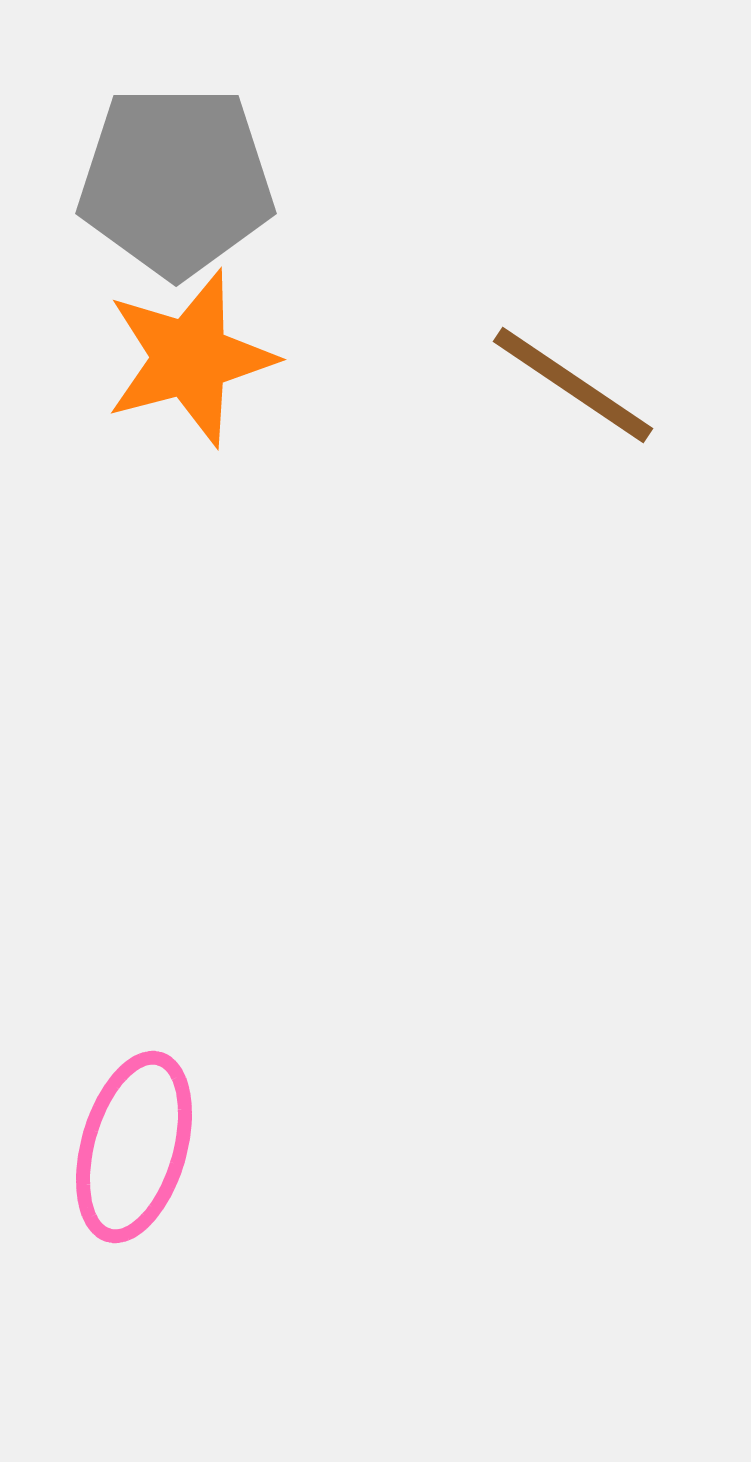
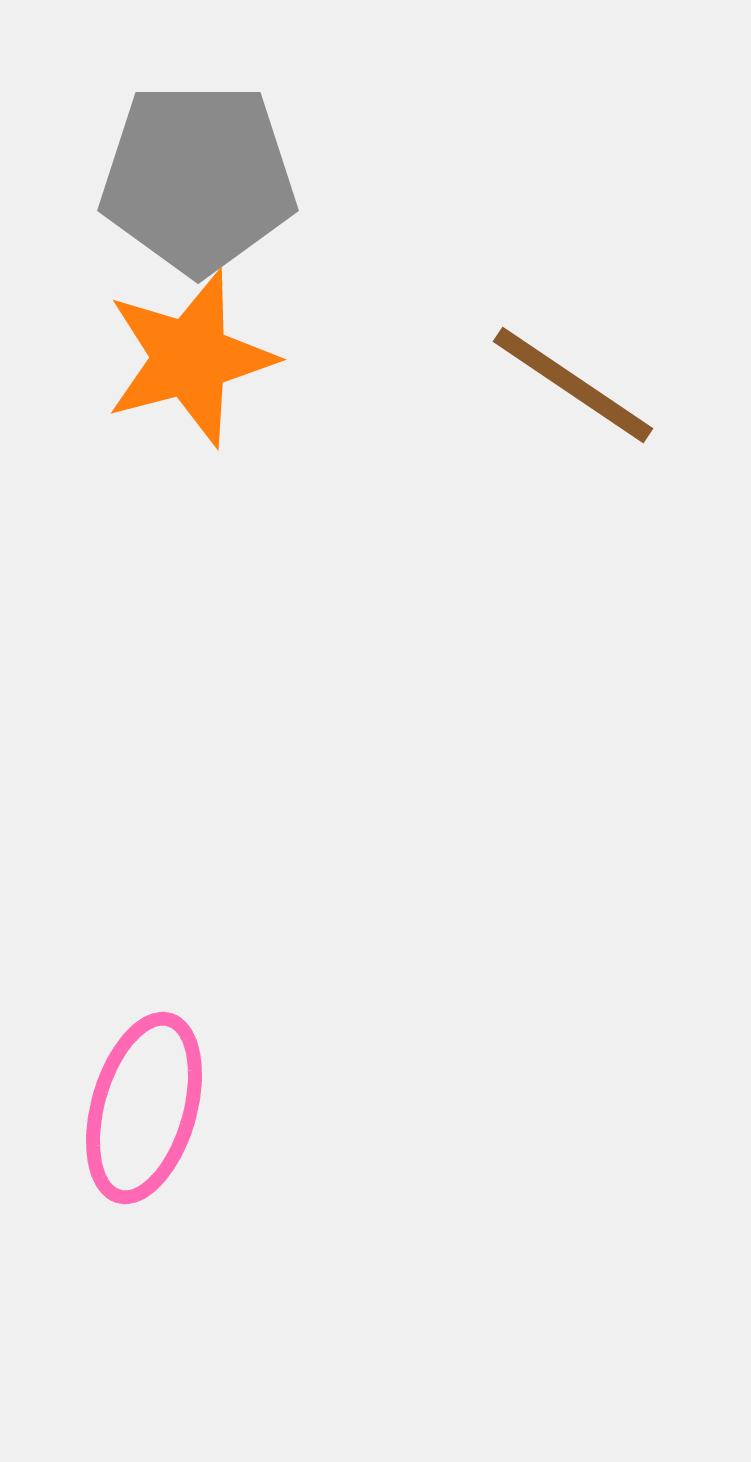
gray pentagon: moved 22 px right, 3 px up
pink ellipse: moved 10 px right, 39 px up
